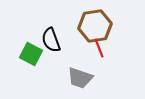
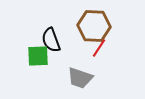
brown hexagon: moved 1 px left; rotated 12 degrees clockwise
red line: rotated 54 degrees clockwise
green square: moved 7 px right, 2 px down; rotated 30 degrees counterclockwise
